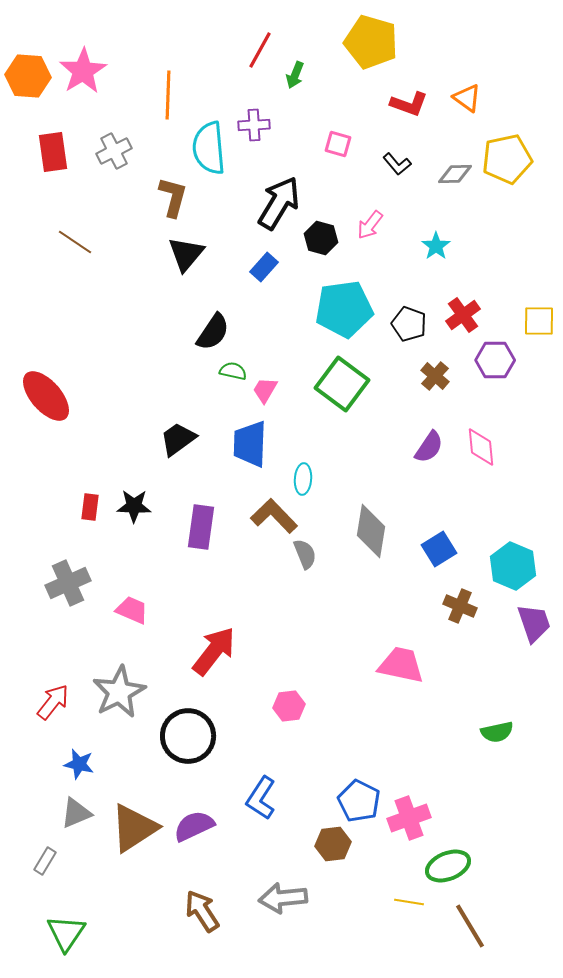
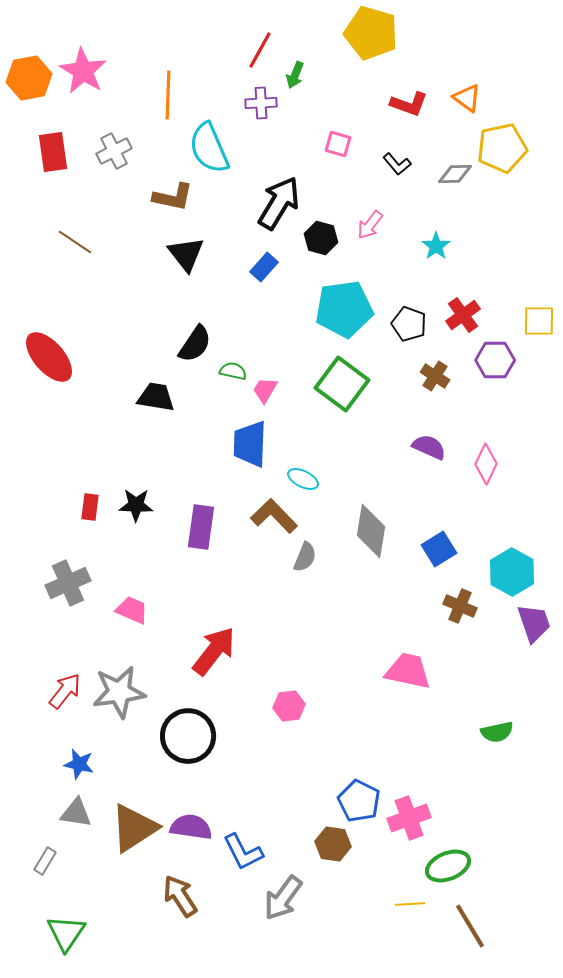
yellow pentagon at (371, 42): moved 9 px up
pink star at (83, 71): rotated 9 degrees counterclockwise
orange hexagon at (28, 76): moved 1 px right, 2 px down; rotated 15 degrees counterclockwise
purple cross at (254, 125): moved 7 px right, 22 px up
cyan semicircle at (209, 148): rotated 18 degrees counterclockwise
yellow pentagon at (507, 159): moved 5 px left, 11 px up
brown L-shape at (173, 197): rotated 87 degrees clockwise
black triangle at (186, 254): rotated 18 degrees counterclockwise
black semicircle at (213, 332): moved 18 px left, 12 px down
brown cross at (435, 376): rotated 8 degrees counterclockwise
red ellipse at (46, 396): moved 3 px right, 39 px up
black trapezoid at (178, 439): moved 22 px left, 42 px up; rotated 45 degrees clockwise
purple semicircle at (429, 447): rotated 100 degrees counterclockwise
pink diamond at (481, 447): moved 5 px right, 17 px down; rotated 30 degrees clockwise
cyan ellipse at (303, 479): rotated 68 degrees counterclockwise
black star at (134, 506): moved 2 px right, 1 px up
gray semicircle at (305, 554): moved 3 px down; rotated 44 degrees clockwise
cyan hexagon at (513, 566): moved 1 px left, 6 px down; rotated 6 degrees clockwise
pink trapezoid at (401, 665): moved 7 px right, 6 px down
gray star at (119, 692): rotated 20 degrees clockwise
red arrow at (53, 702): moved 12 px right, 11 px up
blue L-shape at (261, 798): moved 18 px left, 54 px down; rotated 60 degrees counterclockwise
gray triangle at (76, 813): rotated 32 degrees clockwise
purple semicircle at (194, 826): moved 3 px left, 1 px down; rotated 33 degrees clockwise
brown hexagon at (333, 844): rotated 16 degrees clockwise
gray arrow at (283, 898): rotated 48 degrees counterclockwise
yellow line at (409, 902): moved 1 px right, 2 px down; rotated 12 degrees counterclockwise
brown arrow at (202, 911): moved 22 px left, 15 px up
